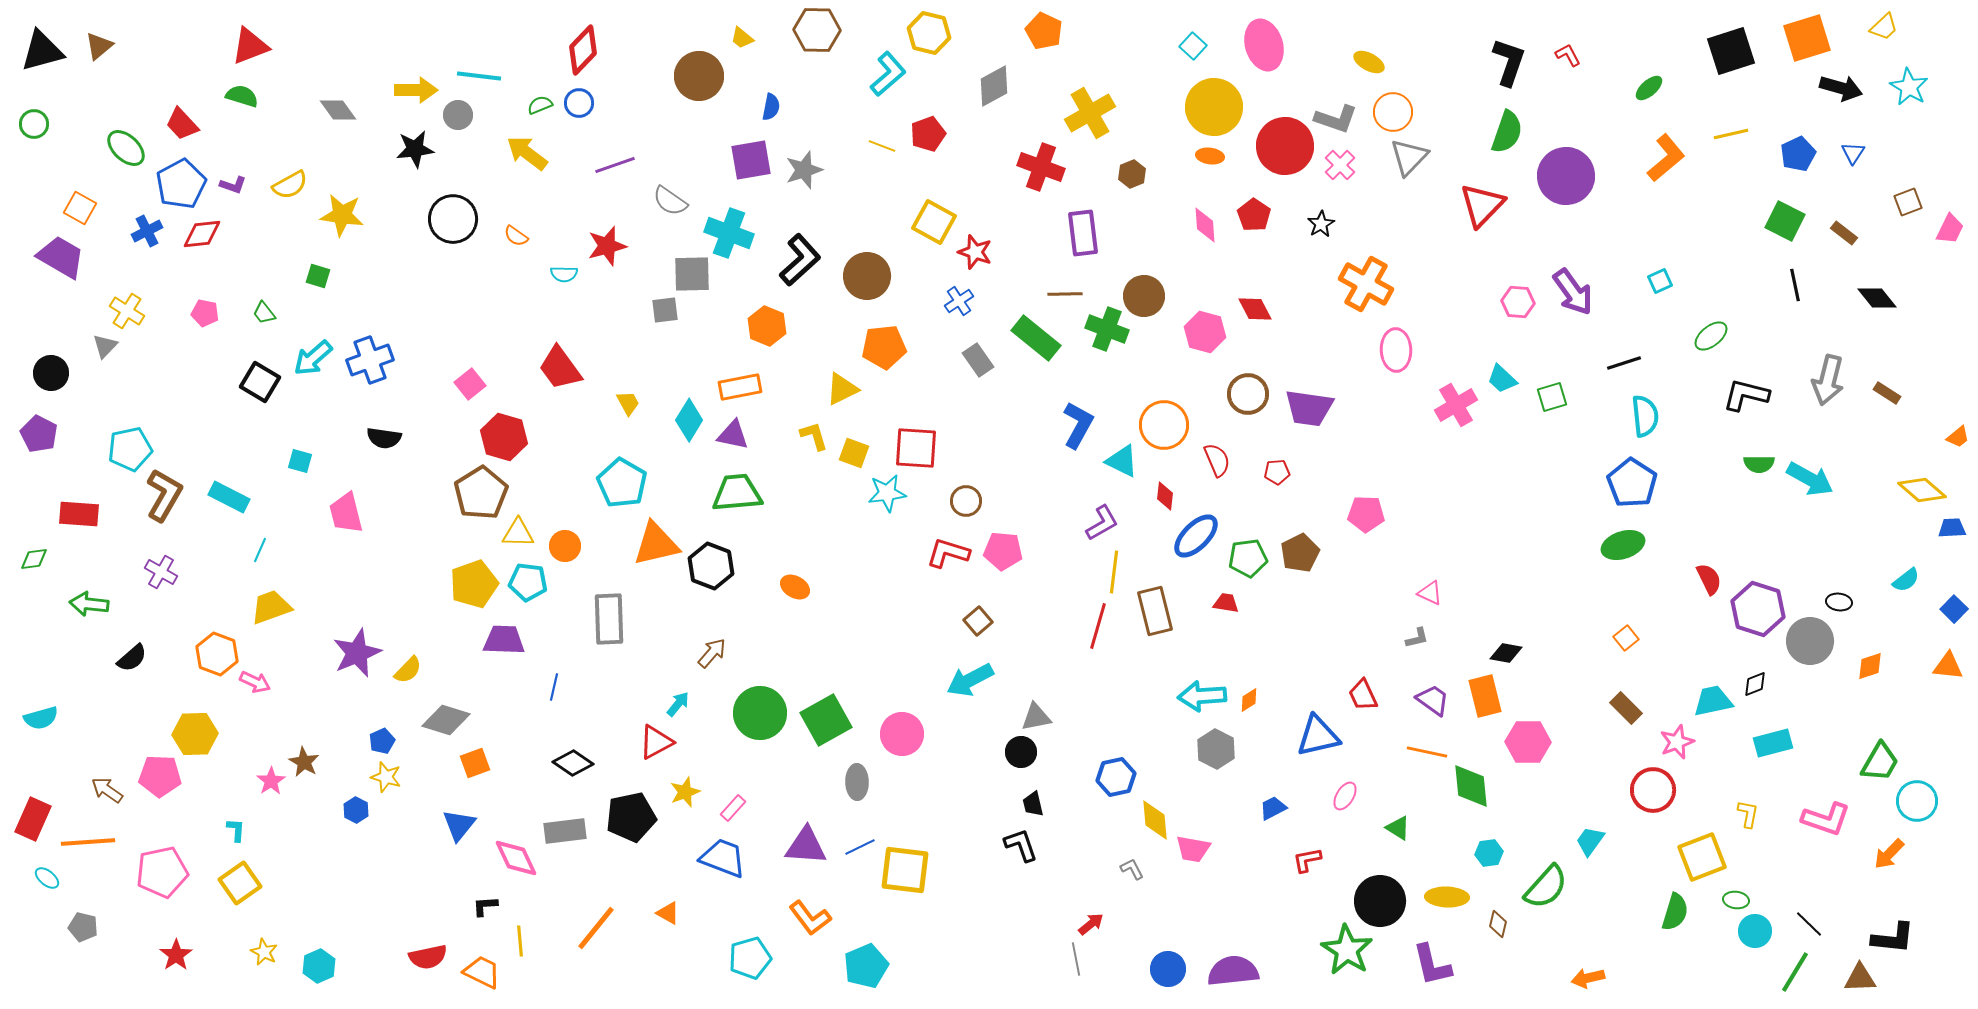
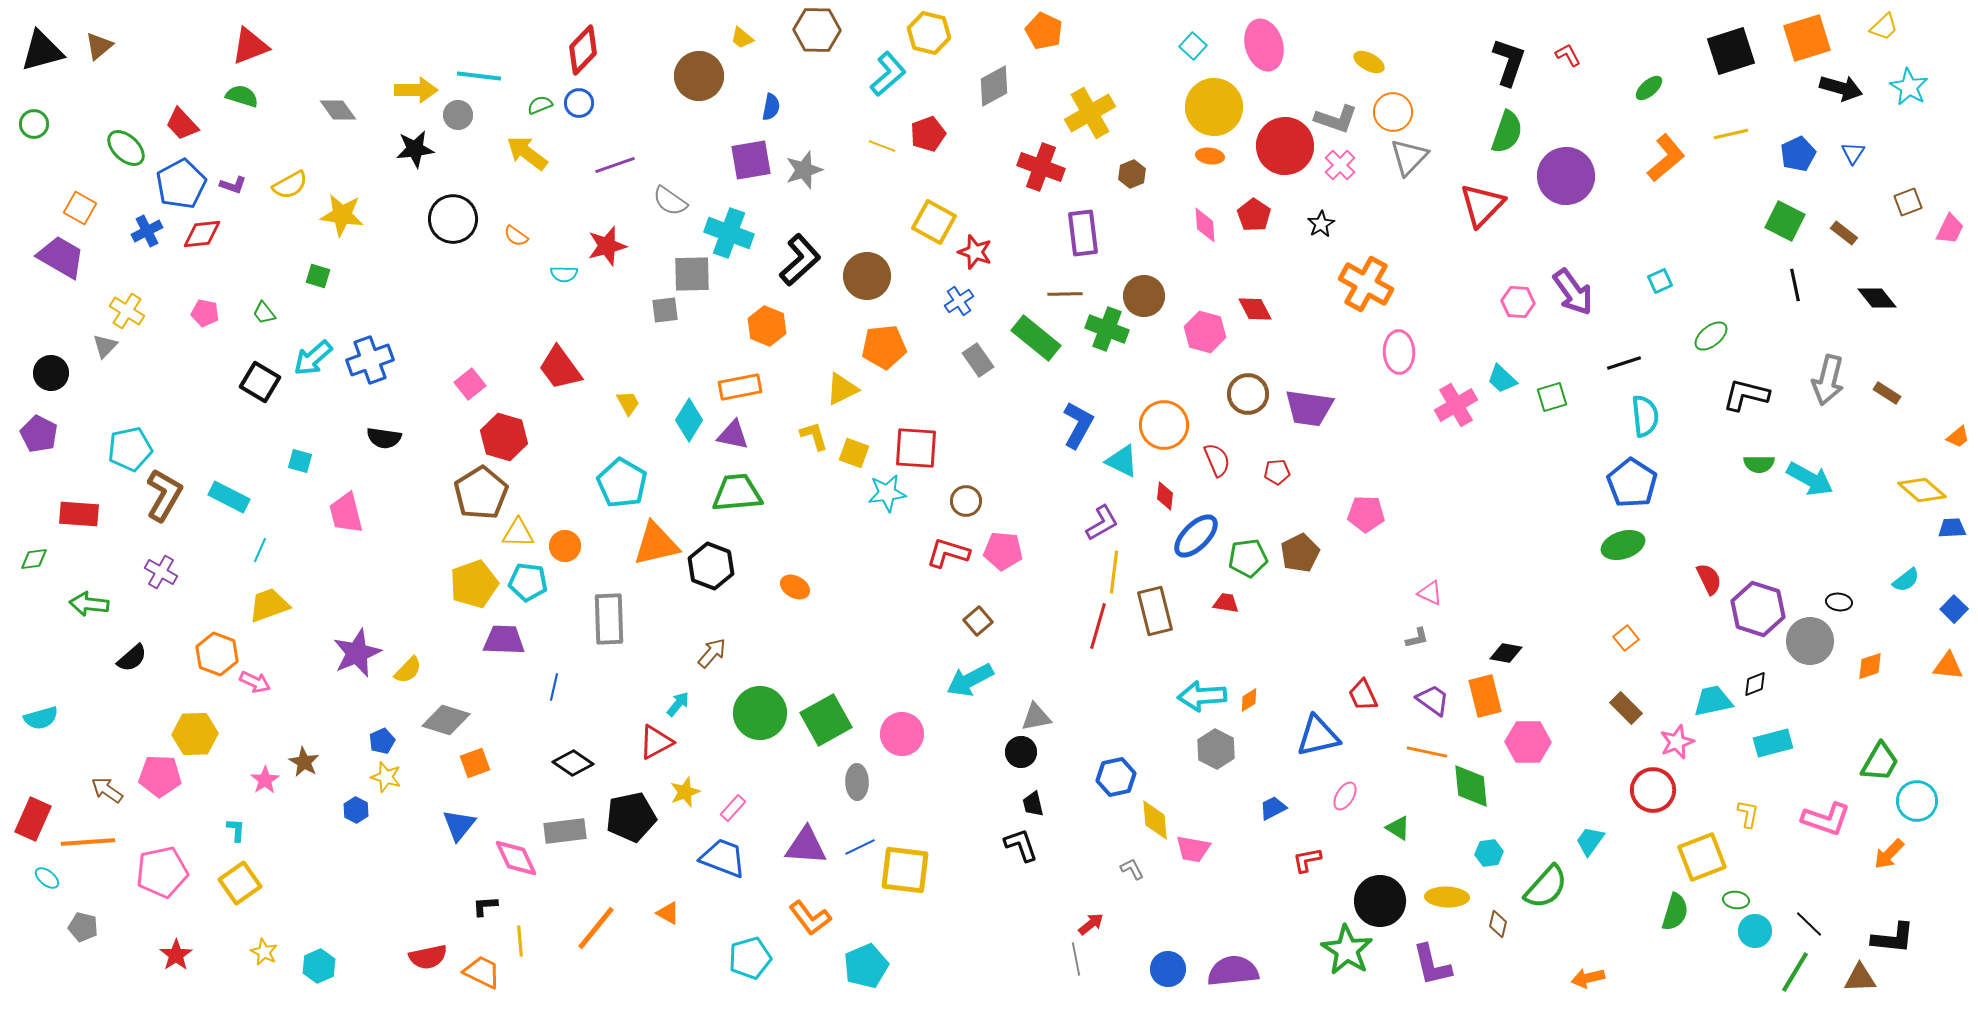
pink ellipse at (1396, 350): moved 3 px right, 2 px down
yellow trapezoid at (271, 607): moved 2 px left, 2 px up
pink star at (271, 781): moved 6 px left, 1 px up
